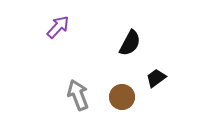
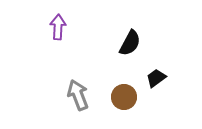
purple arrow: rotated 40 degrees counterclockwise
brown circle: moved 2 px right
